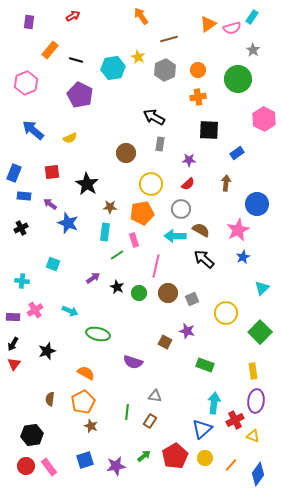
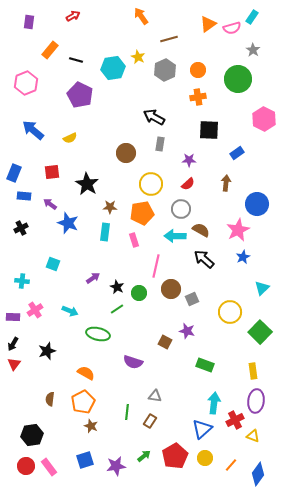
green line at (117, 255): moved 54 px down
brown circle at (168, 293): moved 3 px right, 4 px up
yellow circle at (226, 313): moved 4 px right, 1 px up
